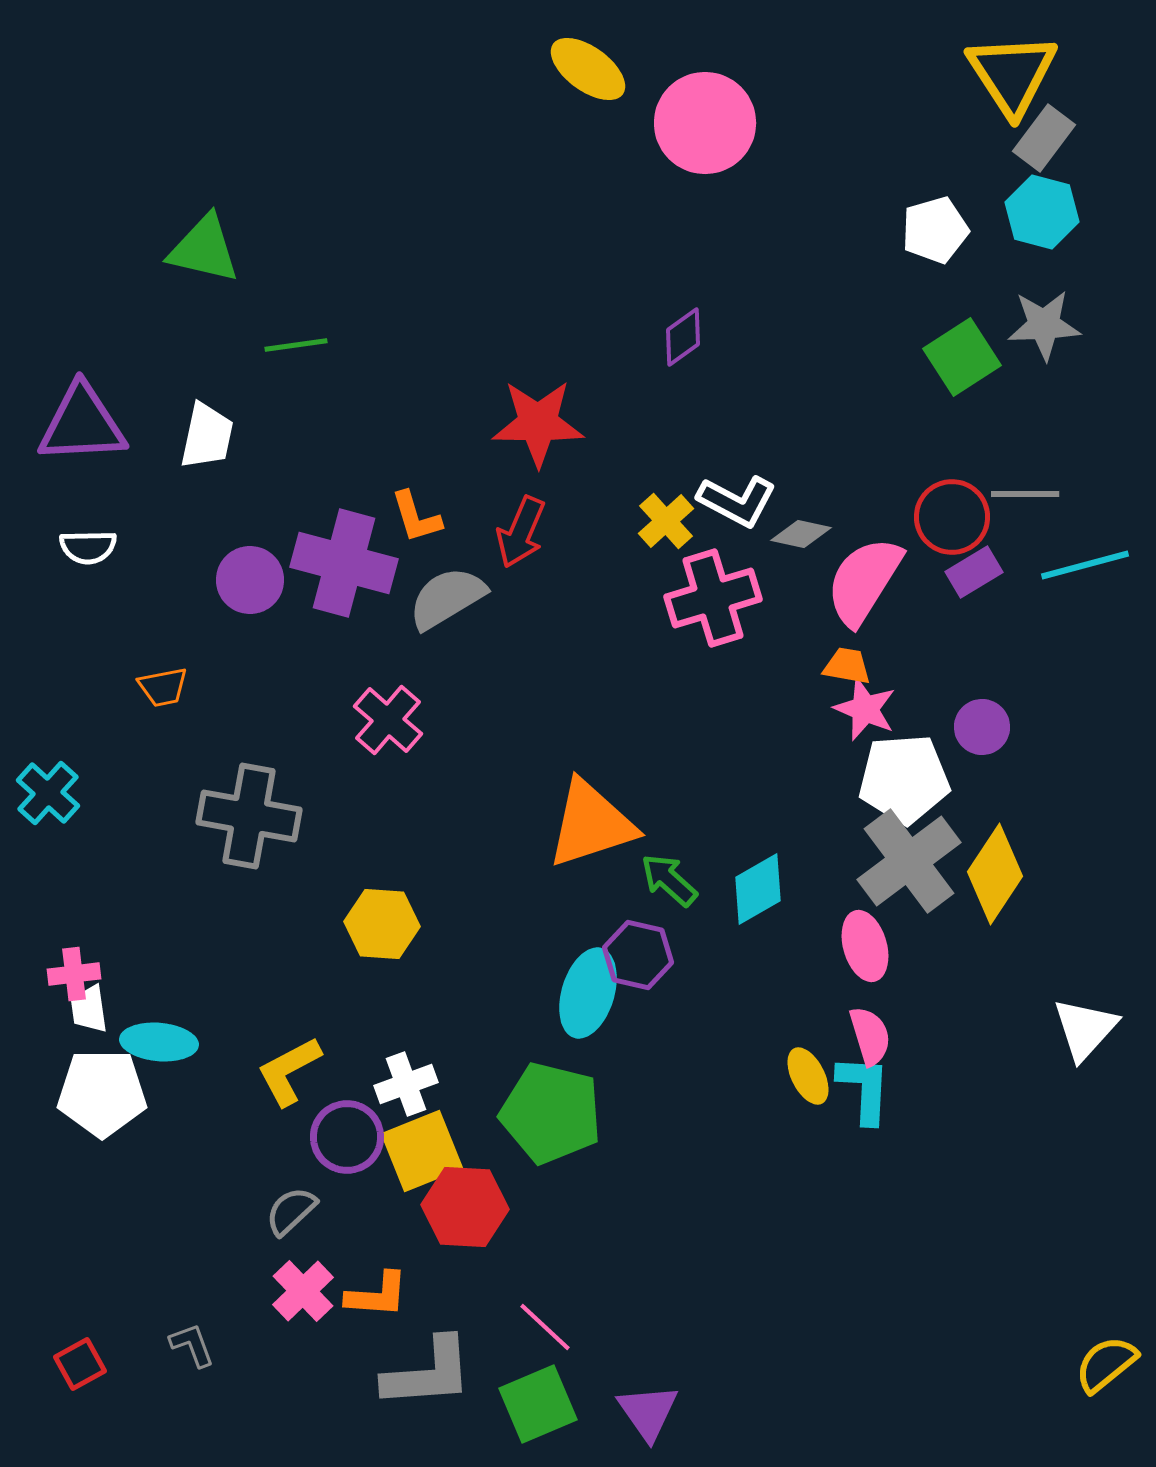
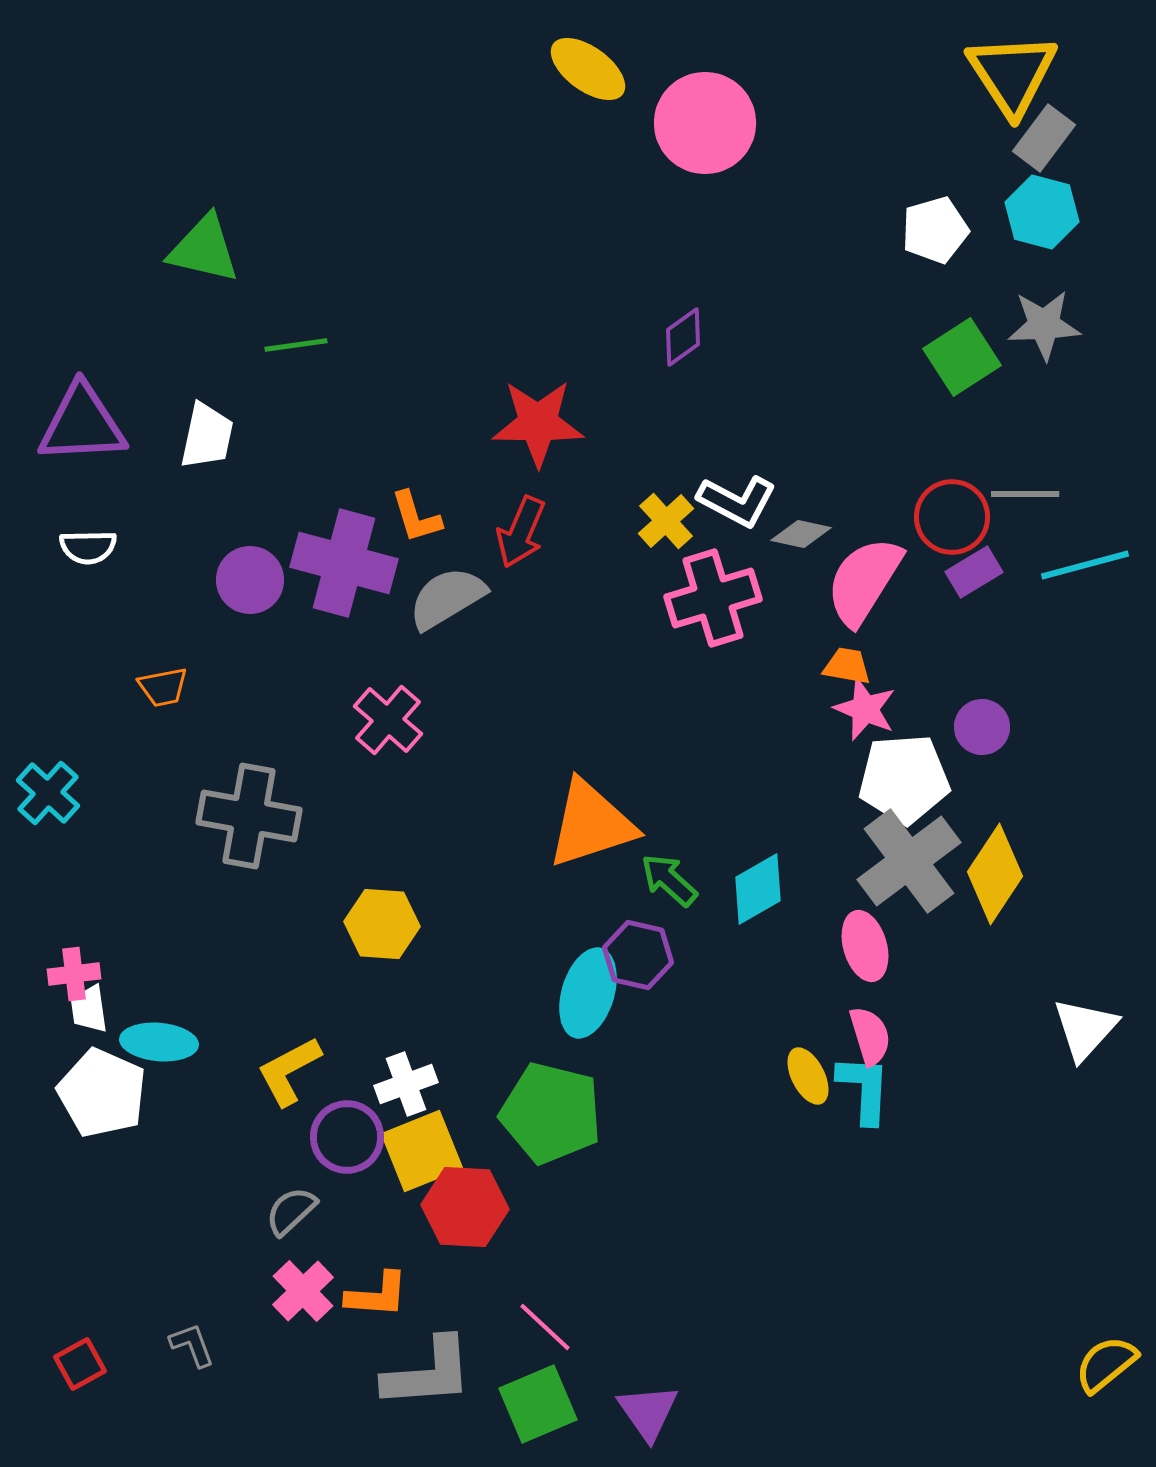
white pentagon at (102, 1093): rotated 24 degrees clockwise
